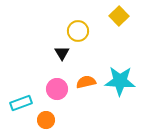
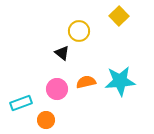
yellow circle: moved 1 px right
black triangle: rotated 21 degrees counterclockwise
cyan star: rotated 8 degrees counterclockwise
